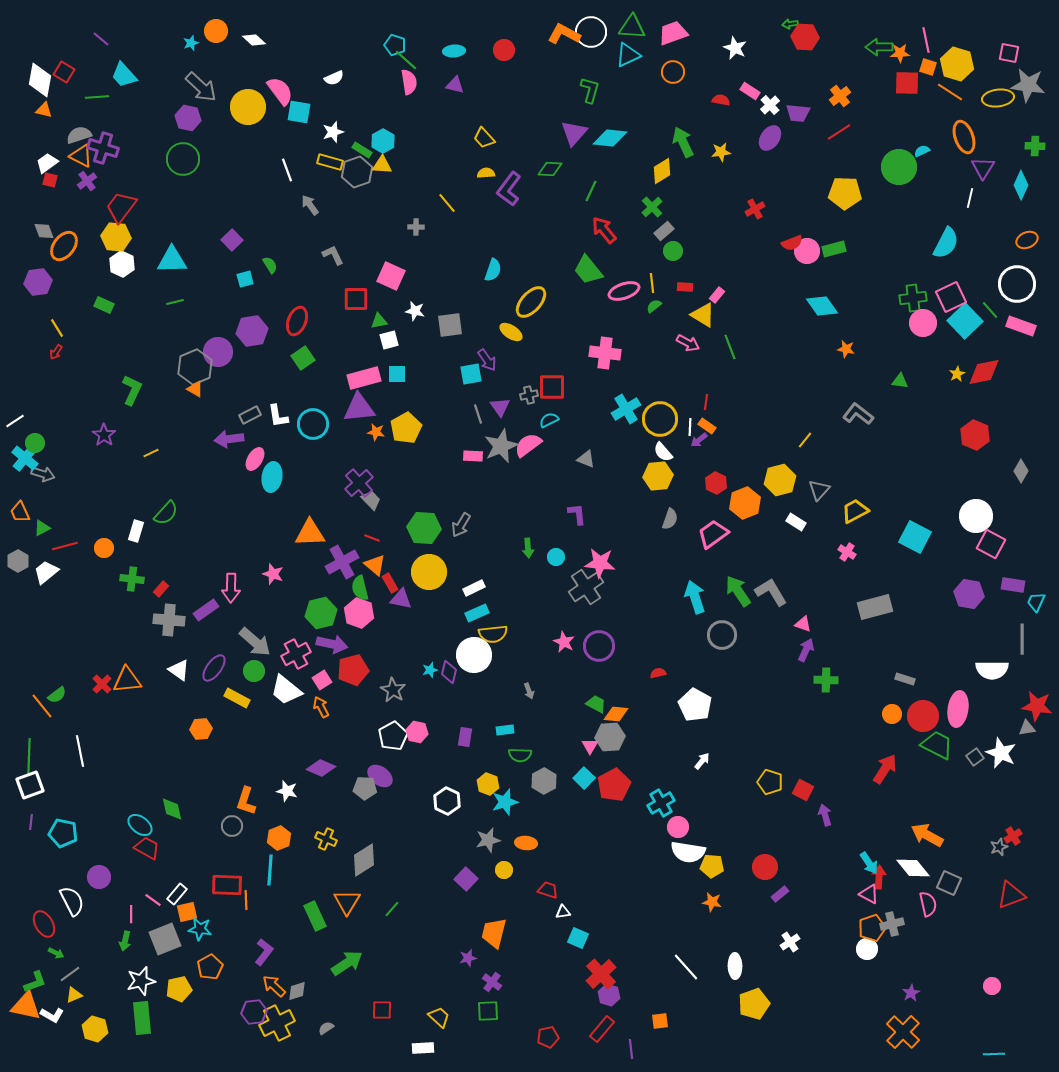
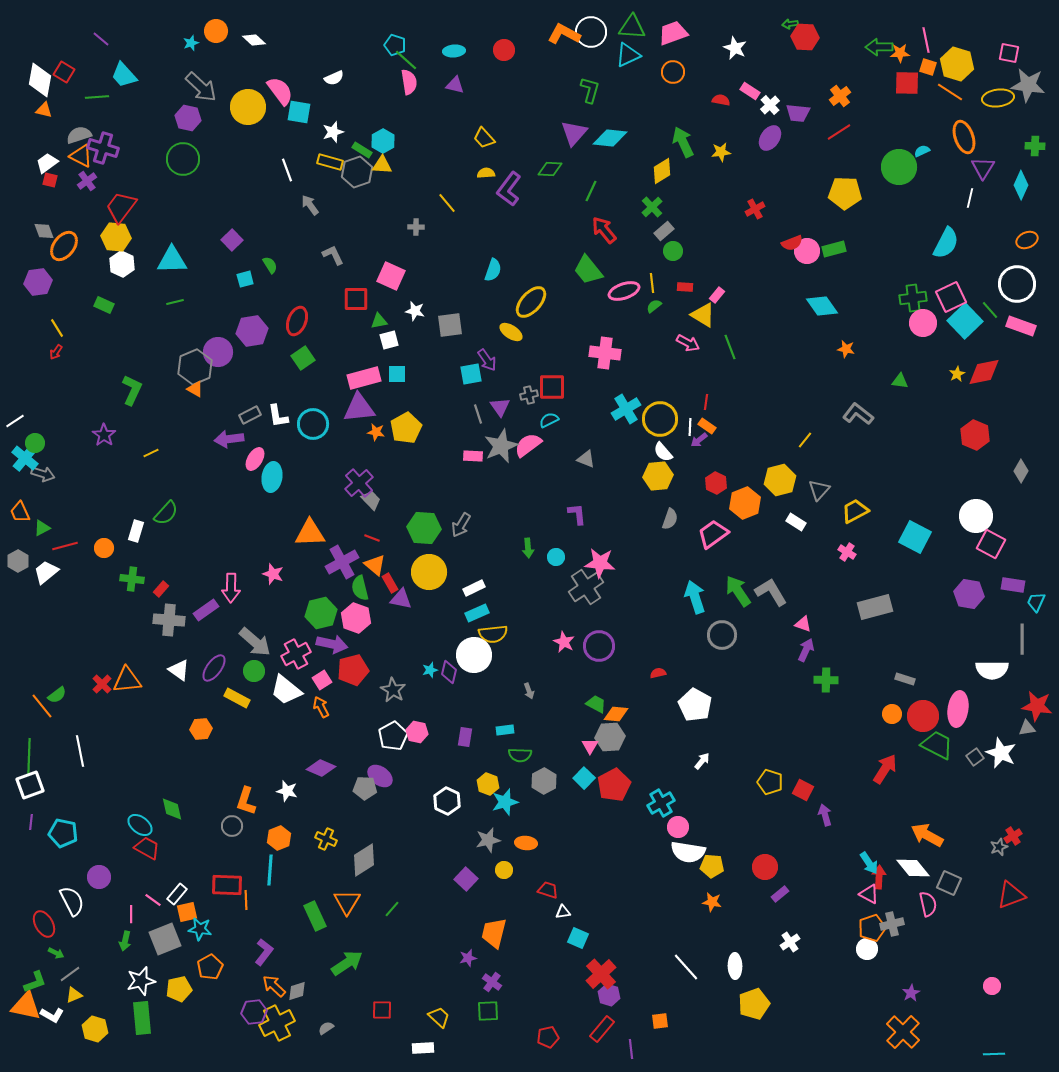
pink hexagon at (359, 613): moved 3 px left, 5 px down
